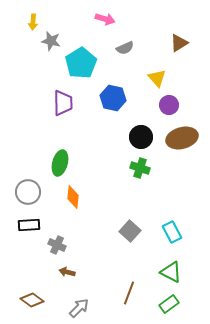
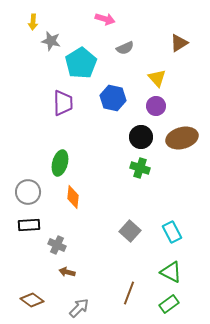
purple circle: moved 13 px left, 1 px down
